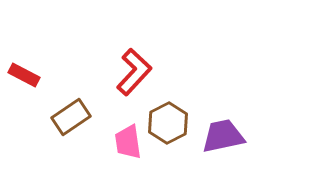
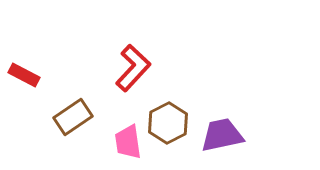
red L-shape: moved 1 px left, 4 px up
brown rectangle: moved 2 px right
purple trapezoid: moved 1 px left, 1 px up
